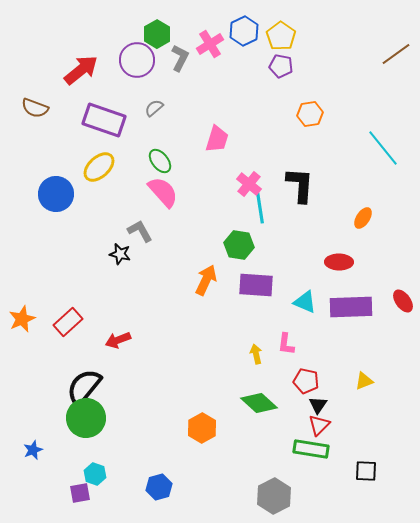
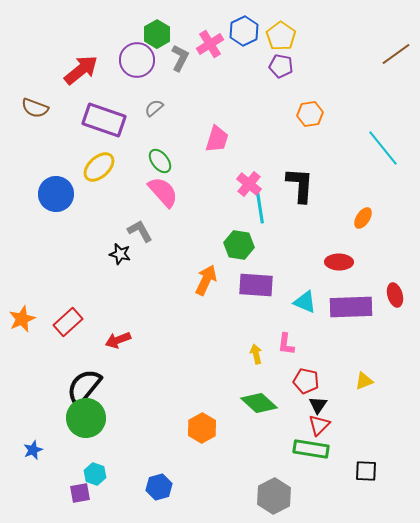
red ellipse at (403, 301): moved 8 px left, 6 px up; rotated 20 degrees clockwise
